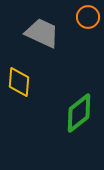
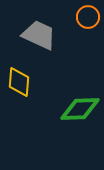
gray trapezoid: moved 3 px left, 2 px down
green diamond: moved 1 px right, 4 px up; rotated 36 degrees clockwise
